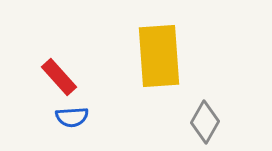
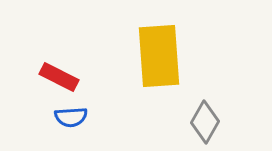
red rectangle: rotated 21 degrees counterclockwise
blue semicircle: moved 1 px left
